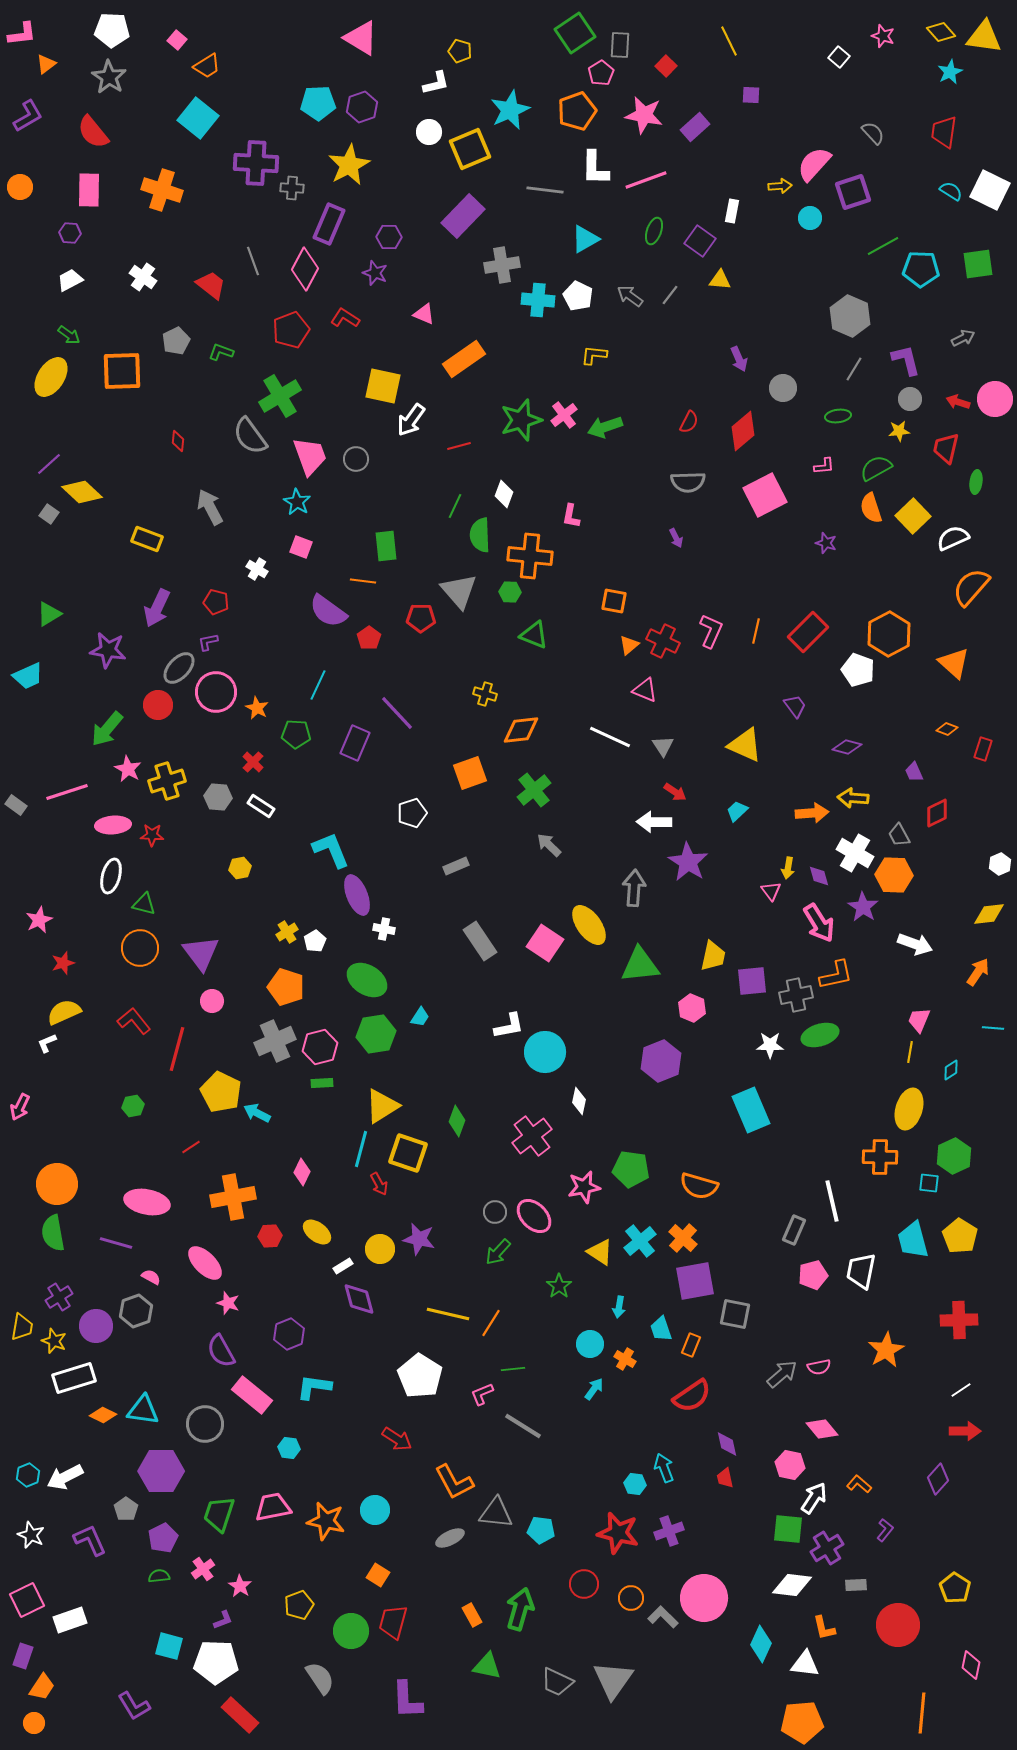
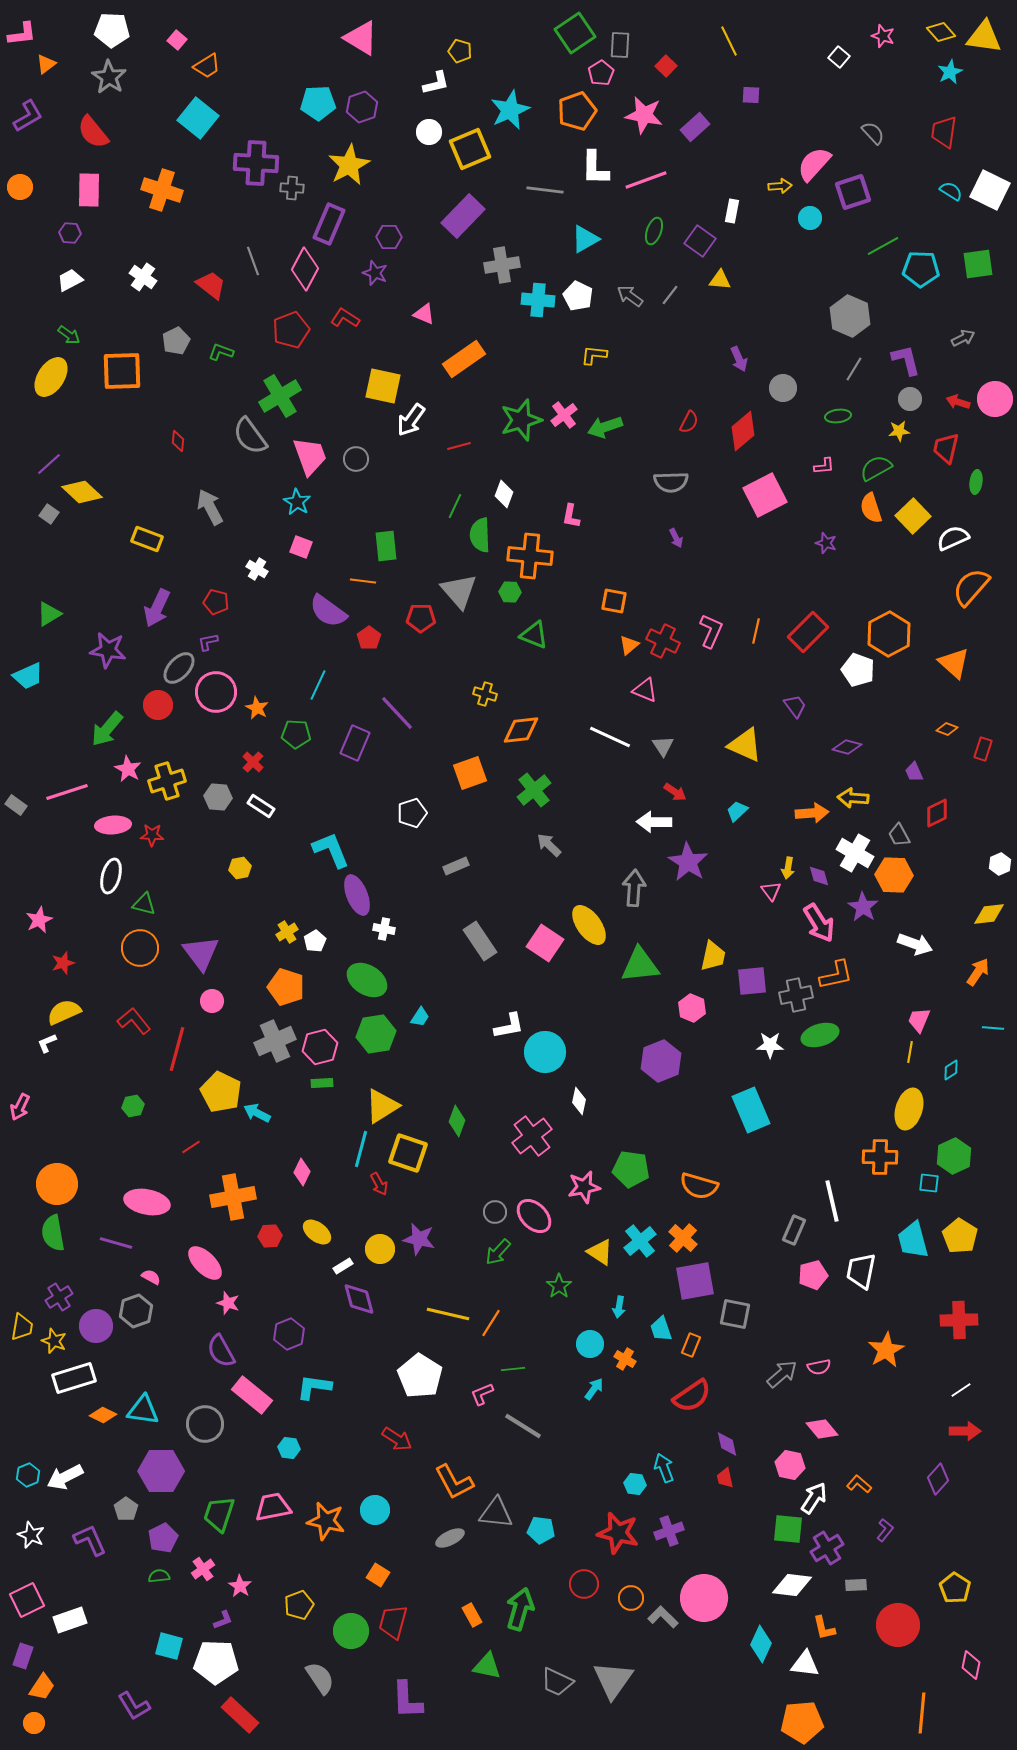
gray semicircle at (688, 482): moved 17 px left
